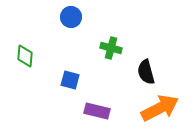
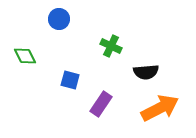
blue circle: moved 12 px left, 2 px down
green cross: moved 2 px up; rotated 10 degrees clockwise
green diamond: rotated 30 degrees counterclockwise
black semicircle: rotated 80 degrees counterclockwise
purple rectangle: moved 4 px right, 7 px up; rotated 70 degrees counterclockwise
